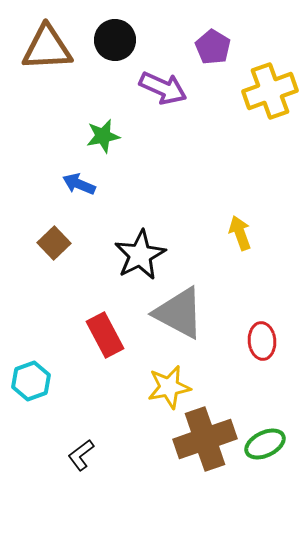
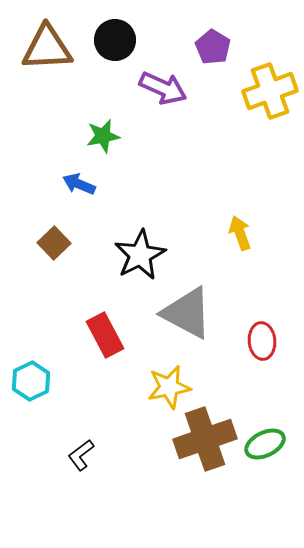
gray triangle: moved 8 px right
cyan hexagon: rotated 6 degrees counterclockwise
